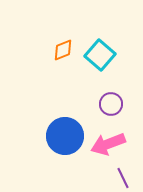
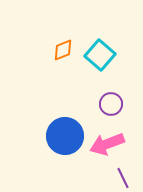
pink arrow: moved 1 px left
